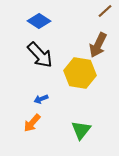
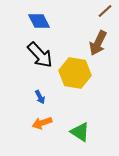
blue diamond: rotated 30 degrees clockwise
brown arrow: moved 2 px up
yellow hexagon: moved 5 px left
blue arrow: moved 1 px left, 2 px up; rotated 96 degrees counterclockwise
orange arrow: moved 10 px right; rotated 30 degrees clockwise
green triangle: moved 1 px left, 2 px down; rotated 35 degrees counterclockwise
